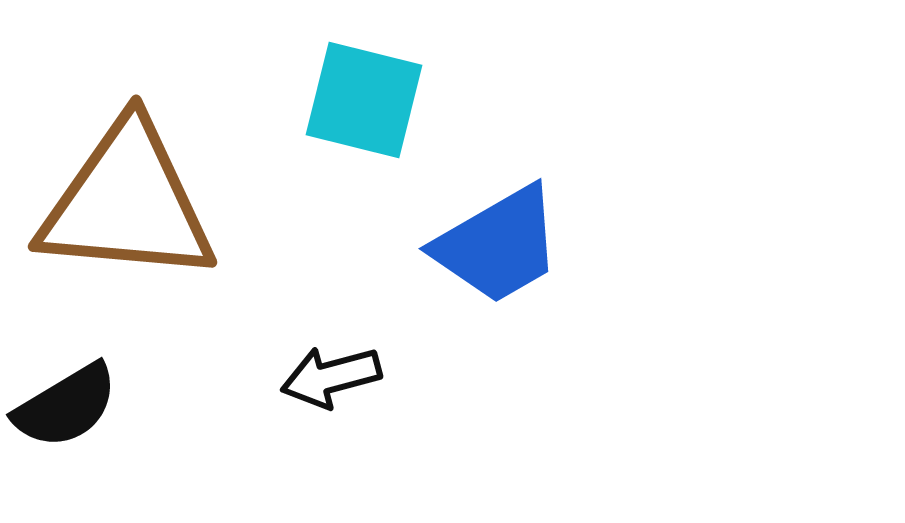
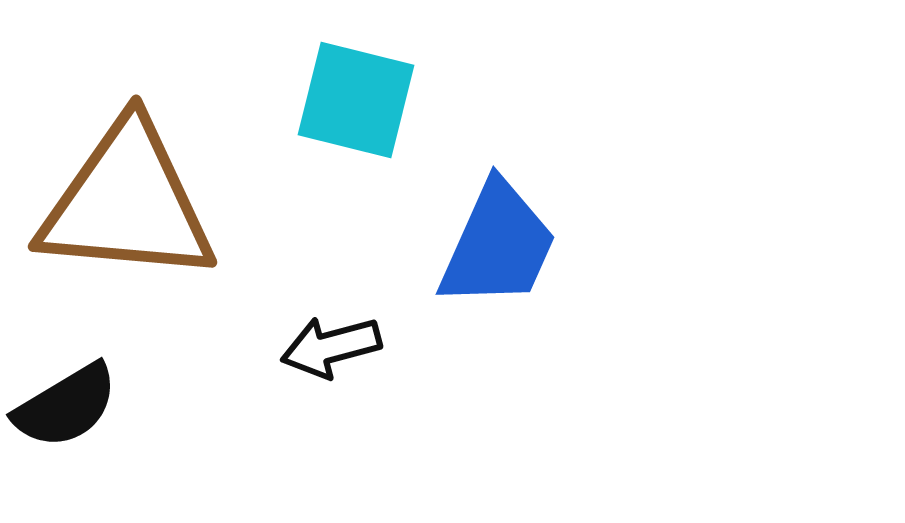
cyan square: moved 8 px left
blue trapezoid: rotated 36 degrees counterclockwise
black arrow: moved 30 px up
